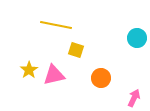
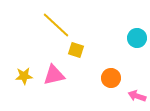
yellow line: rotated 32 degrees clockwise
yellow star: moved 5 px left, 6 px down; rotated 30 degrees clockwise
orange circle: moved 10 px right
pink arrow: moved 3 px right, 2 px up; rotated 96 degrees counterclockwise
